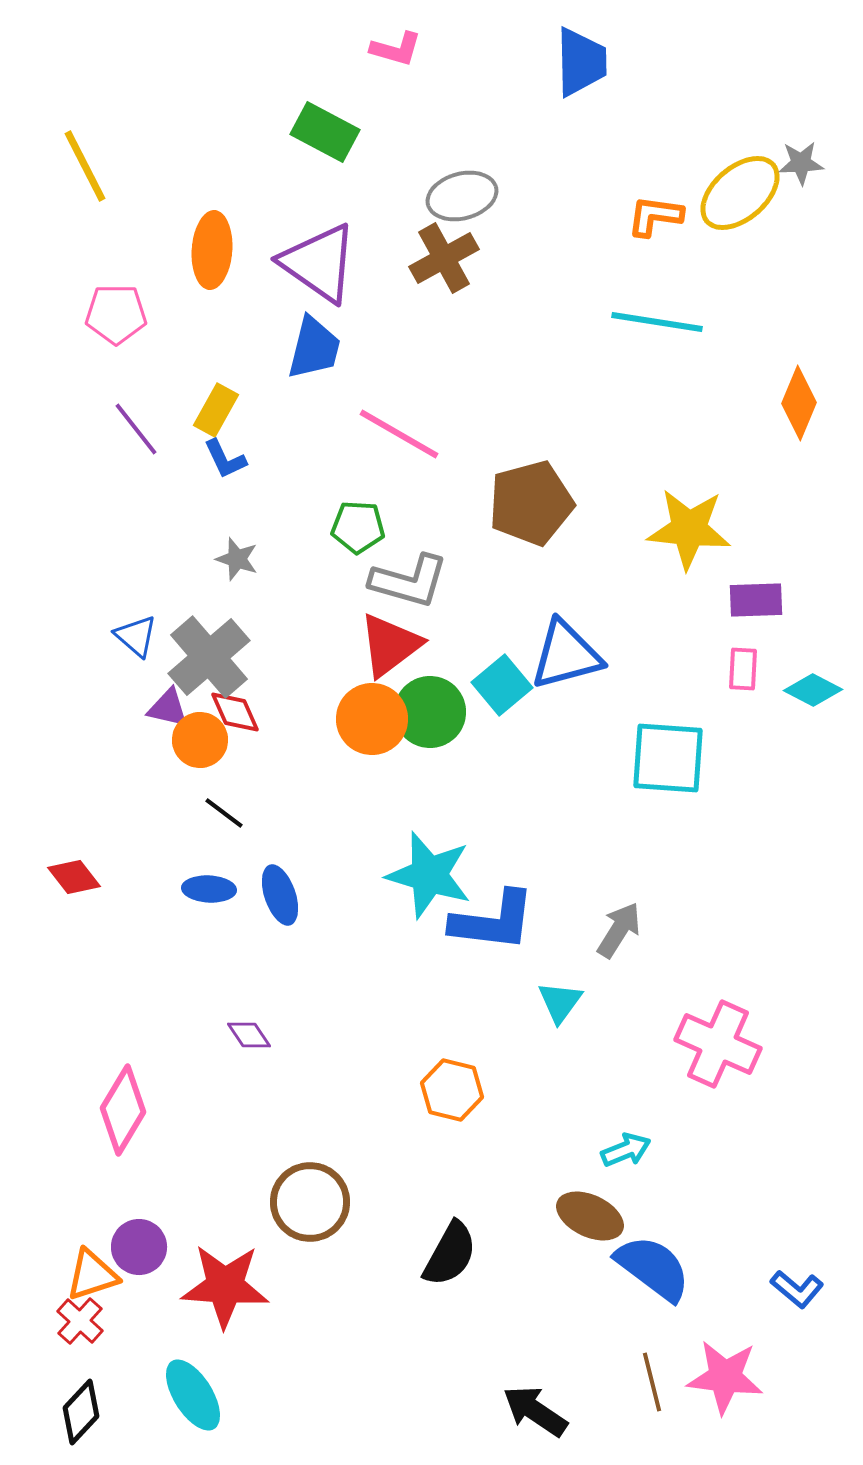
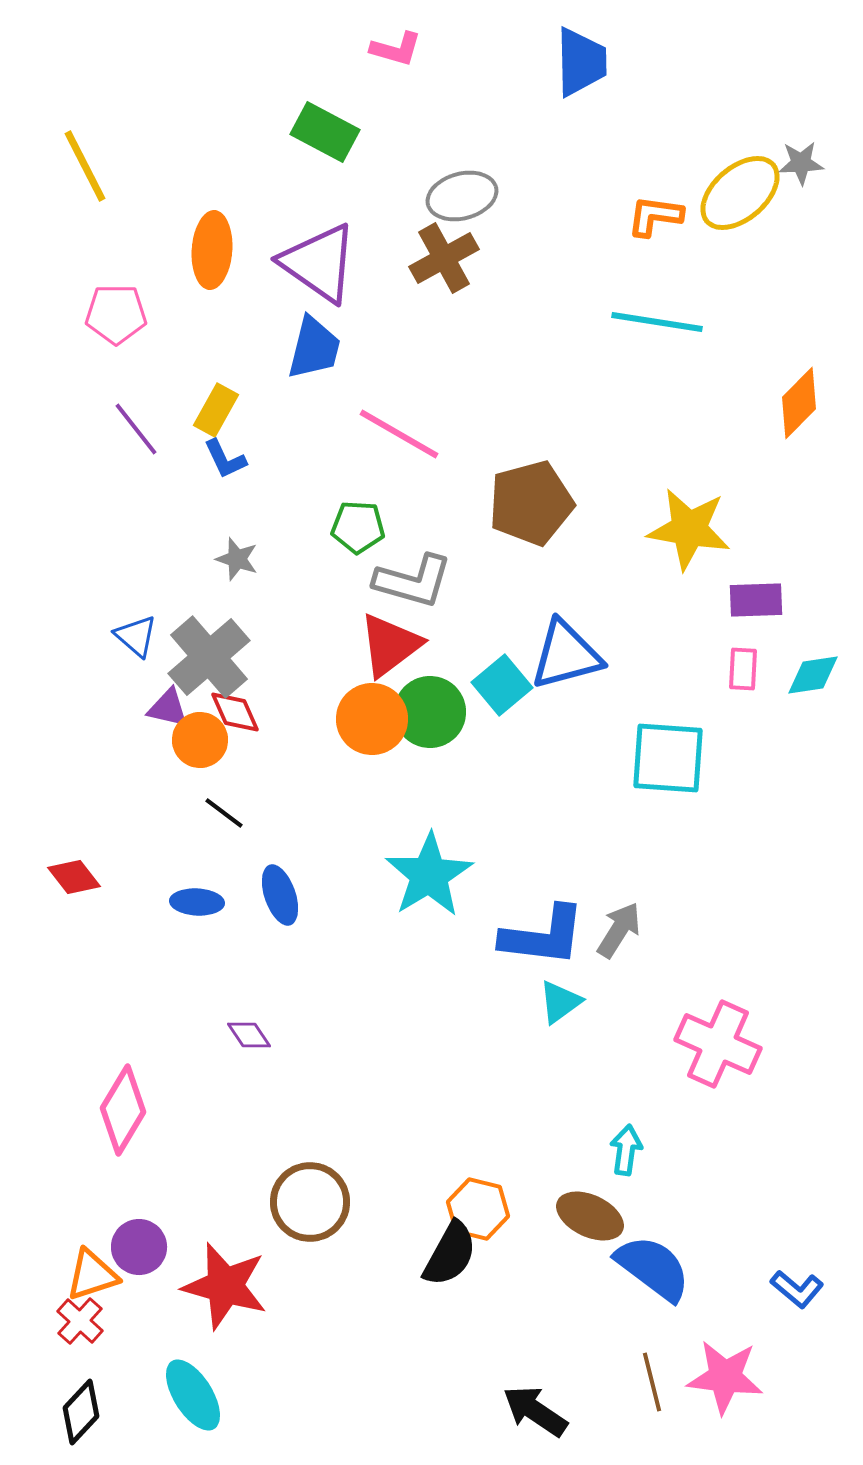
orange diamond at (799, 403): rotated 22 degrees clockwise
yellow star at (689, 529): rotated 4 degrees clockwise
gray L-shape at (409, 581): moved 4 px right
cyan diamond at (813, 690): moved 15 px up; rotated 36 degrees counterclockwise
cyan star at (429, 875): rotated 24 degrees clockwise
blue ellipse at (209, 889): moved 12 px left, 13 px down
blue L-shape at (493, 921): moved 50 px right, 15 px down
cyan triangle at (560, 1002): rotated 18 degrees clockwise
orange hexagon at (452, 1090): moved 26 px right, 119 px down
cyan arrow at (626, 1150): rotated 60 degrees counterclockwise
red star at (225, 1286): rotated 12 degrees clockwise
